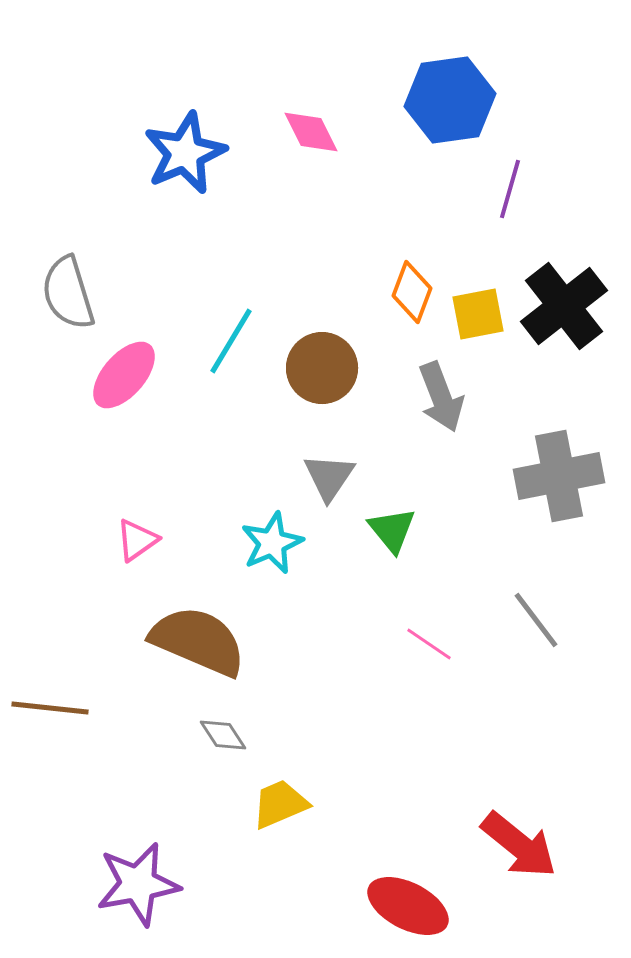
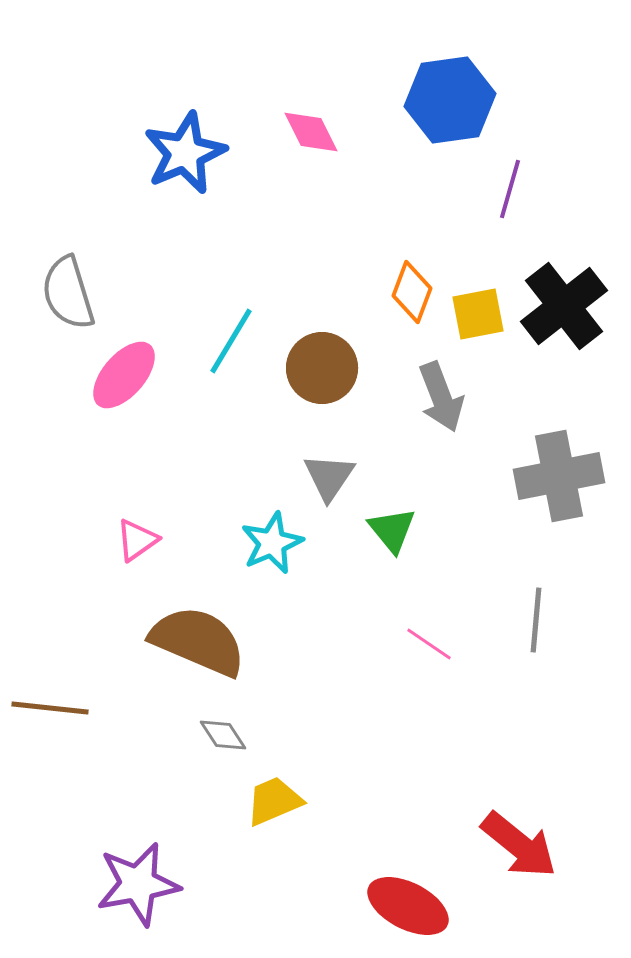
gray line: rotated 42 degrees clockwise
yellow trapezoid: moved 6 px left, 3 px up
